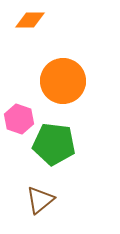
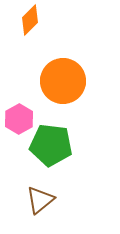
orange diamond: rotated 44 degrees counterclockwise
pink hexagon: rotated 12 degrees clockwise
green pentagon: moved 3 px left, 1 px down
